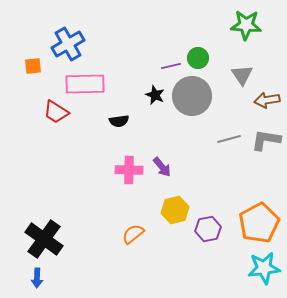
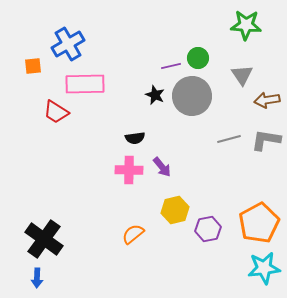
black semicircle: moved 16 px right, 17 px down
